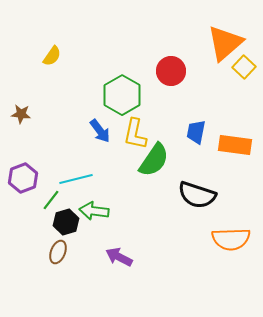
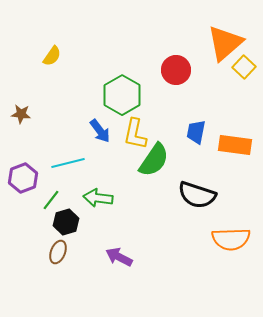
red circle: moved 5 px right, 1 px up
cyan line: moved 8 px left, 16 px up
green arrow: moved 4 px right, 13 px up
